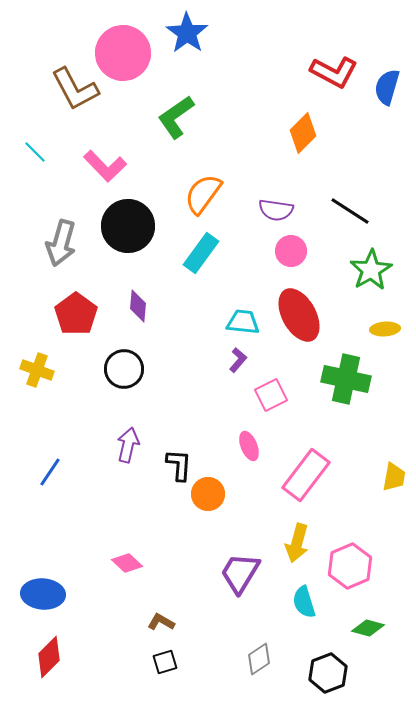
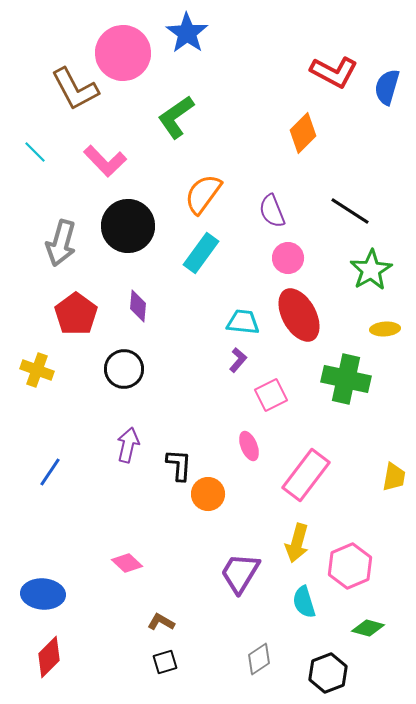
pink L-shape at (105, 166): moved 5 px up
purple semicircle at (276, 210): moved 4 px left, 1 px down; rotated 60 degrees clockwise
pink circle at (291, 251): moved 3 px left, 7 px down
